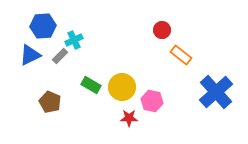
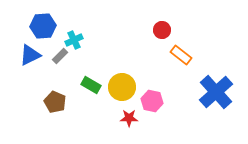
brown pentagon: moved 5 px right
